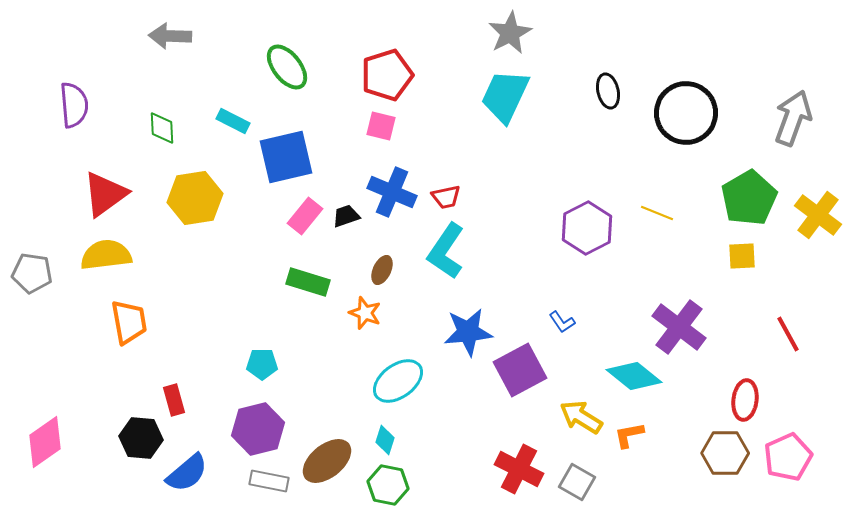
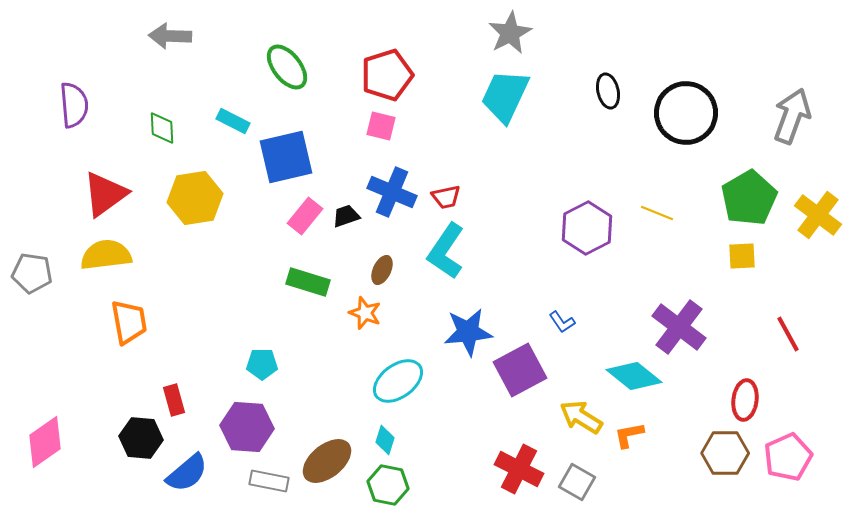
gray arrow at (793, 118): moved 1 px left, 2 px up
purple hexagon at (258, 429): moved 11 px left, 2 px up; rotated 18 degrees clockwise
